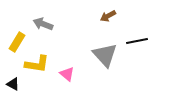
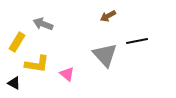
black triangle: moved 1 px right, 1 px up
